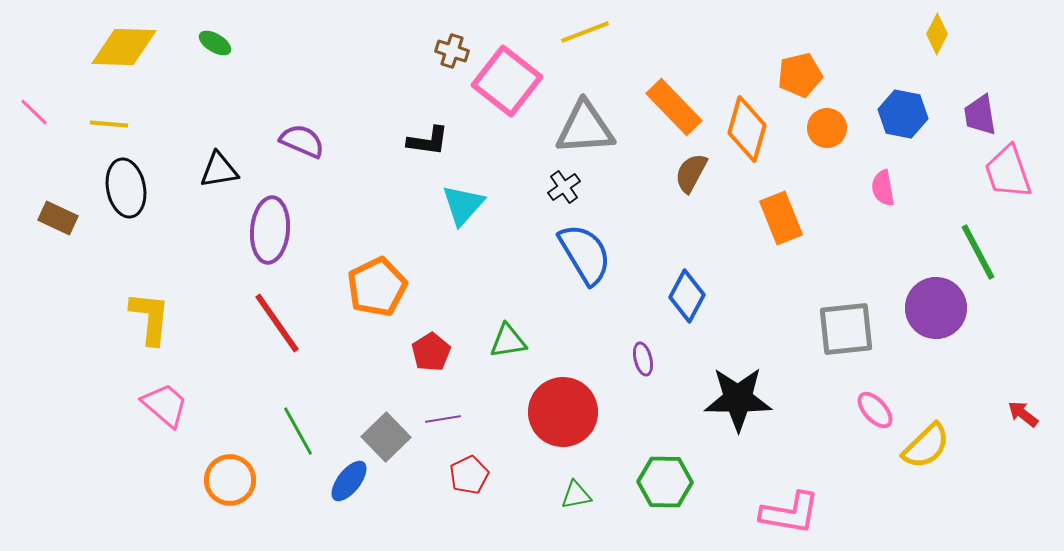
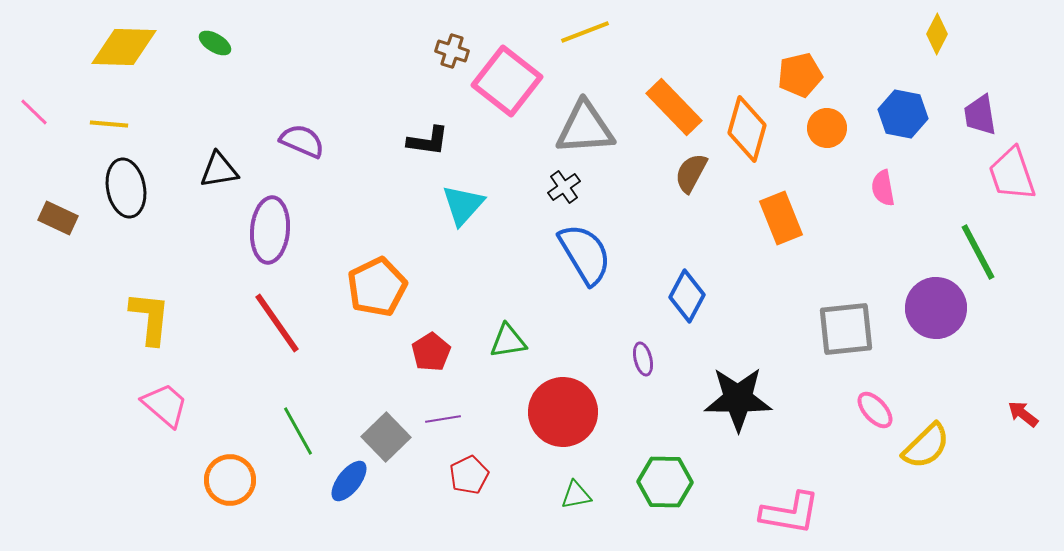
pink trapezoid at (1008, 172): moved 4 px right, 2 px down
